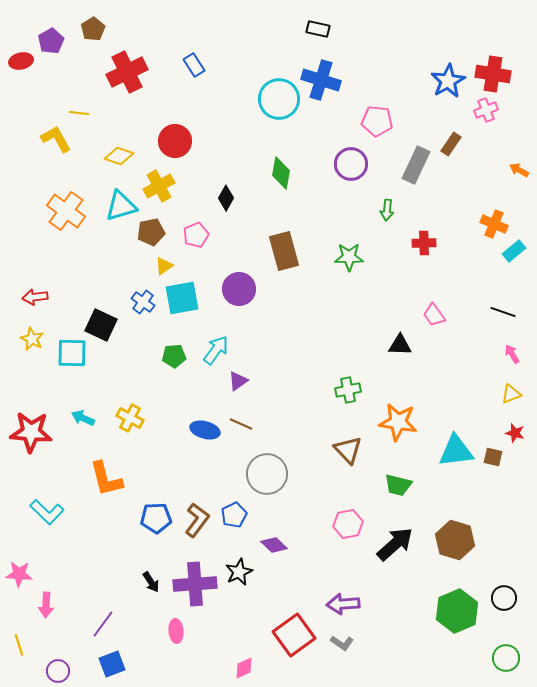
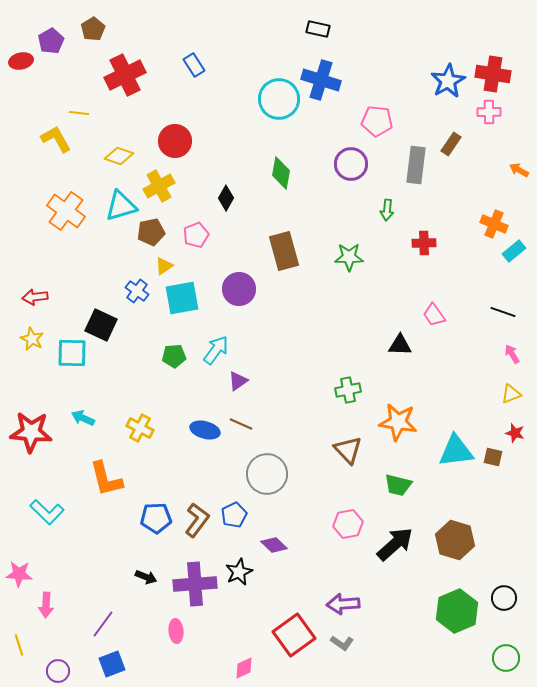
red cross at (127, 72): moved 2 px left, 3 px down
pink cross at (486, 110): moved 3 px right, 2 px down; rotated 20 degrees clockwise
gray rectangle at (416, 165): rotated 18 degrees counterclockwise
blue cross at (143, 302): moved 6 px left, 11 px up
yellow cross at (130, 418): moved 10 px right, 10 px down
black arrow at (151, 582): moved 5 px left, 5 px up; rotated 35 degrees counterclockwise
